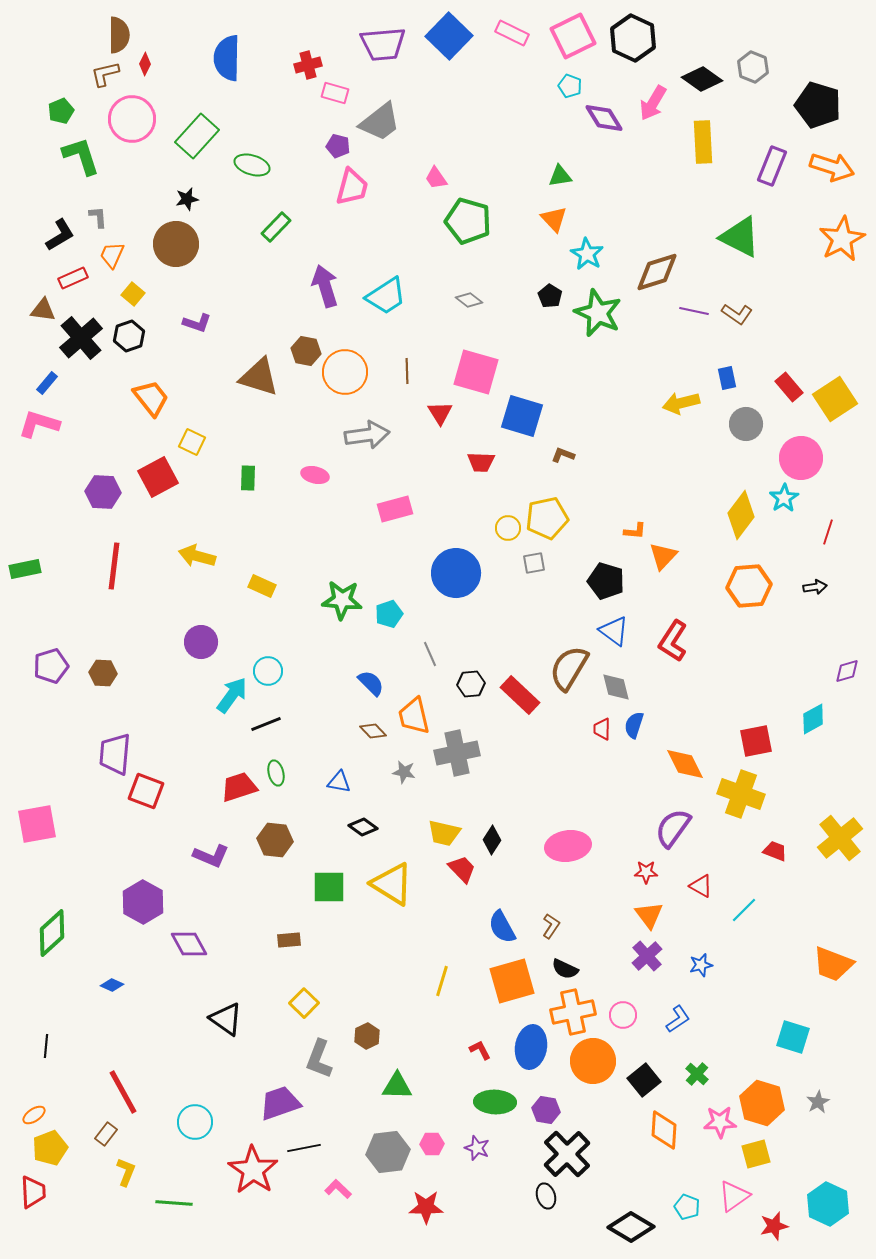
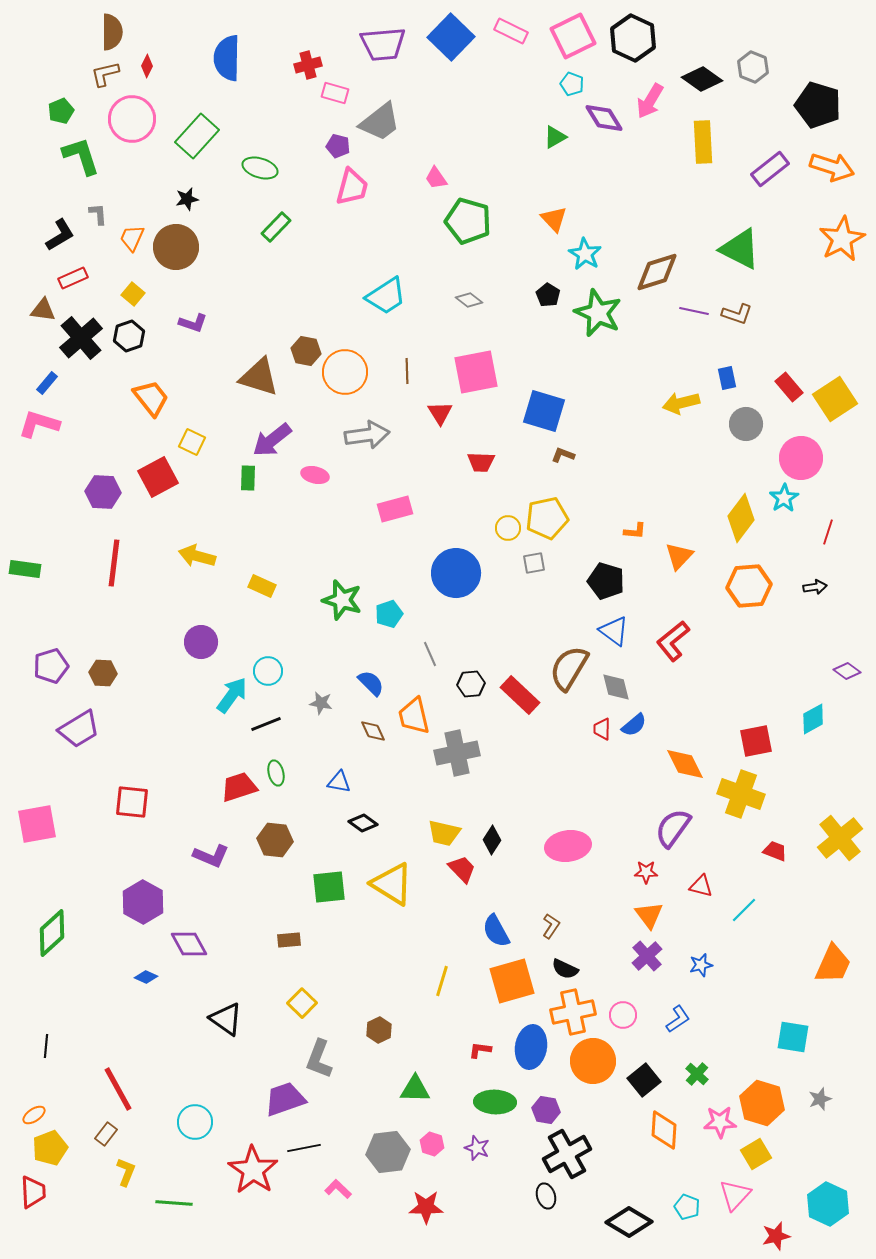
pink rectangle at (512, 33): moved 1 px left, 2 px up
brown semicircle at (119, 35): moved 7 px left, 3 px up
blue square at (449, 36): moved 2 px right, 1 px down
red diamond at (145, 64): moved 2 px right, 2 px down
cyan pentagon at (570, 86): moved 2 px right, 2 px up
pink arrow at (653, 103): moved 3 px left, 2 px up
green ellipse at (252, 165): moved 8 px right, 3 px down
purple rectangle at (772, 166): moved 2 px left, 3 px down; rotated 30 degrees clockwise
green triangle at (560, 176): moved 5 px left, 39 px up; rotated 20 degrees counterclockwise
gray L-shape at (98, 217): moved 3 px up
green triangle at (740, 237): moved 12 px down
brown circle at (176, 244): moved 3 px down
cyan star at (587, 254): moved 2 px left
orange trapezoid at (112, 255): moved 20 px right, 17 px up
purple arrow at (325, 286): moved 53 px left, 154 px down; rotated 111 degrees counterclockwise
black pentagon at (550, 296): moved 2 px left, 1 px up
brown L-shape at (737, 314): rotated 16 degrees counterclockwise
purple L-shape at (197, 323): moved 4 px left
pink square at (476, 372): rotated 27 degrees counterclockwise
blue square at (522, 416): moved 22 px right, 5 px up
yellow diamond at (741, 515): moved 3 px down
orange triangle at (663, 556): moved 16 px right
red line at (114, 566): moved 3 px up
green rectangle at (25, 569): rotated 20 degrees clockwise
green star at (342, 600): rotated 12 degrees clockwise
red L-shape at (673, 641): rotated 18 degrees clockwise
purple diamond at (847, 671): rotated 52 degrees clockwise
blue semicircle at (634, 725): rotated 148 degrees counterclockwise
brown diamond at (373, 731): rotated 20 degrees clockwise
purple trapezoid at (115, 754): moved 36 px left, 25 px up; rotated 126 degrees counterclockwise
gray star at (404, 772): moved 83 px left, 69 px up
red square at (146, 791): moved 14 px left, 11 px down; rotated 15 degrees counterclockwise
black diamond at (363, 827): moved 4 px up
red triangle at (701, 886): rotated 15 degrees counterclockwise
green square at (329, 887): rotated 6 degrees counterclockwise
blue semicircle at (502, 927): moved 6 px left, 4 px down
orange trapezoid at (833, 964): rotated 87 degrees counterclockwise
blue diamond at (112, 985): moved 34 px right, 8 px up
yellow square at (304, 1003): moved 2 px left
brown hexagon at (367, 1036): moved 12 px right, 6 px up
cyan square at (793, 1037): rotated 8 degrees counterclockwise
red L-shape at (480, 1050): rotated 55 degrees counterclockwise
green triangle at (397, 1086): moved 18 px right, 3 px down
red line at (123, 1092): moved 5 px left, 3 px up
gray star at (818, 1102): moved 2 px right, 3 px up; rotated 10 degrees clockwise
purple trapezoid at (280, 1103): moved 5 px right, 4 px up
pink hexagon at (432, 1144): rotated 20 degrees clockwise
black cross at (567, 1154): rotated 15 degrees clockwise
yellow square at (756, 1154): rotated 16 degrees counterclockwise
pink triangle at (734, 1196): moved 1 px right, 1 px up; rotated 12 degrees counterclockwise
red star at (774, 1226): moved 2 px right, 10 px down
black diamond at (631, 1227): moved 2 px left, 5 px up
